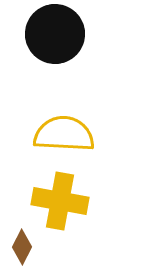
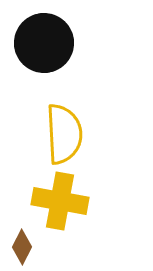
black circle: moved 11 px left, 9 px down
yellow semicircle: rotated 84 degrees clockwise
